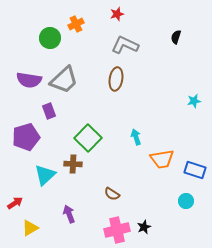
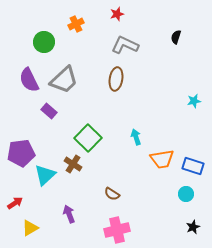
green circle: moved 6 px left, 4 px down
purple semicircle: rotated 55 degrees clockwise
purple rectangle: rotated 28 degrees counterclockwise
purple pentagon: moved 5 px left, 16 px down; rotated 8 degrees clockwise
brown cross: rotated 30 degrees clockwise
blue rectangle: moved 2 px left, 4 px up
cyan circle: moved 7 px up
black star: moved 49 px right
